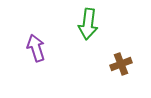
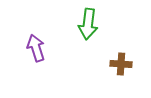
brown cross: rotated 25 degrees clockwise
